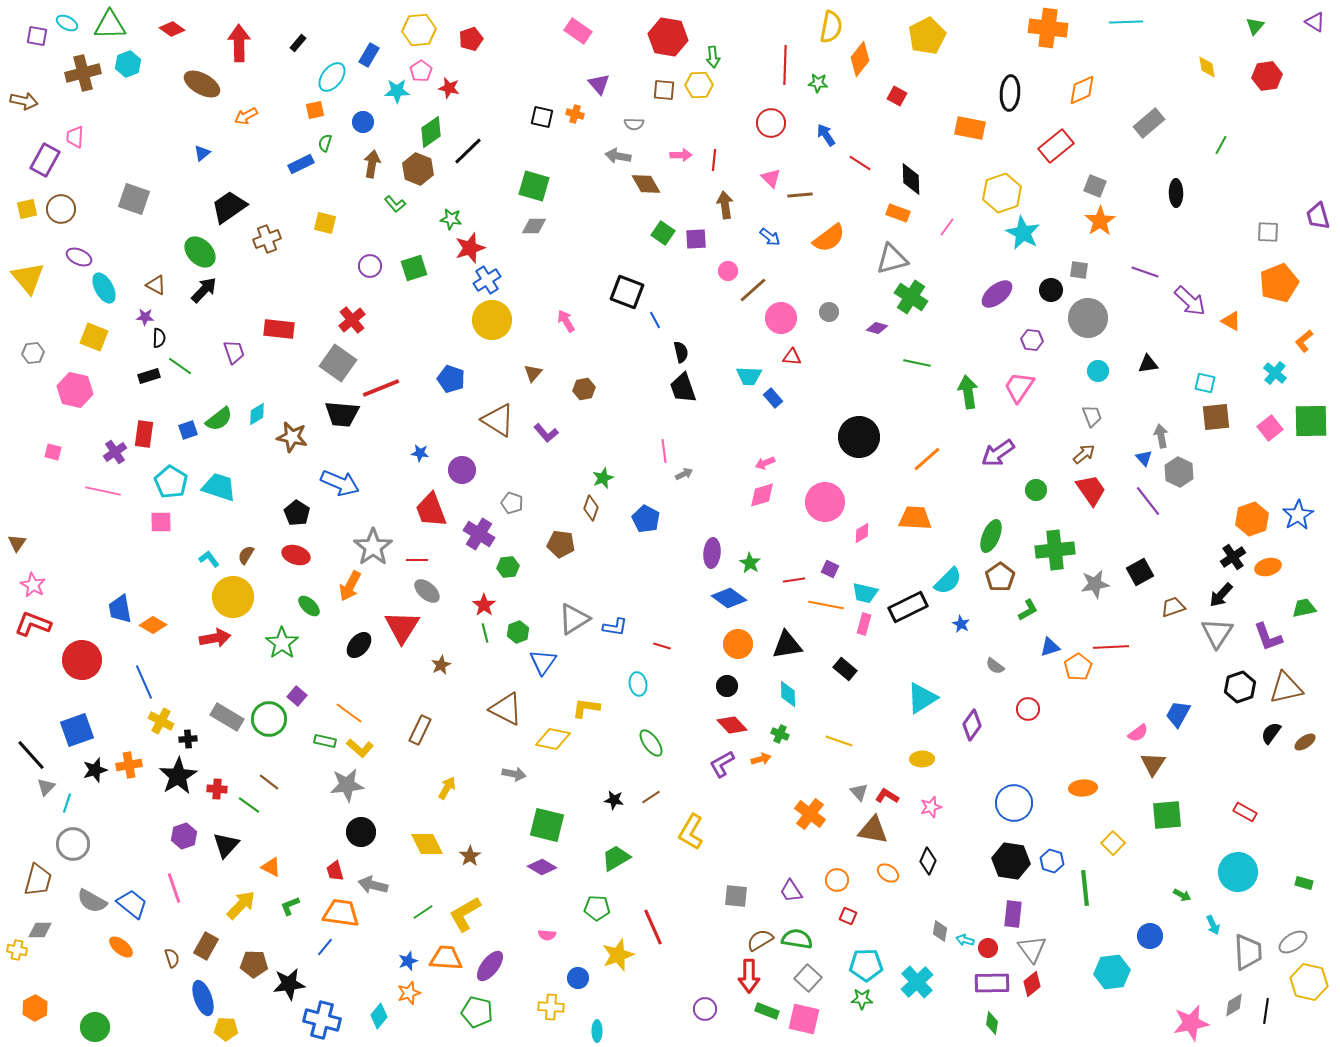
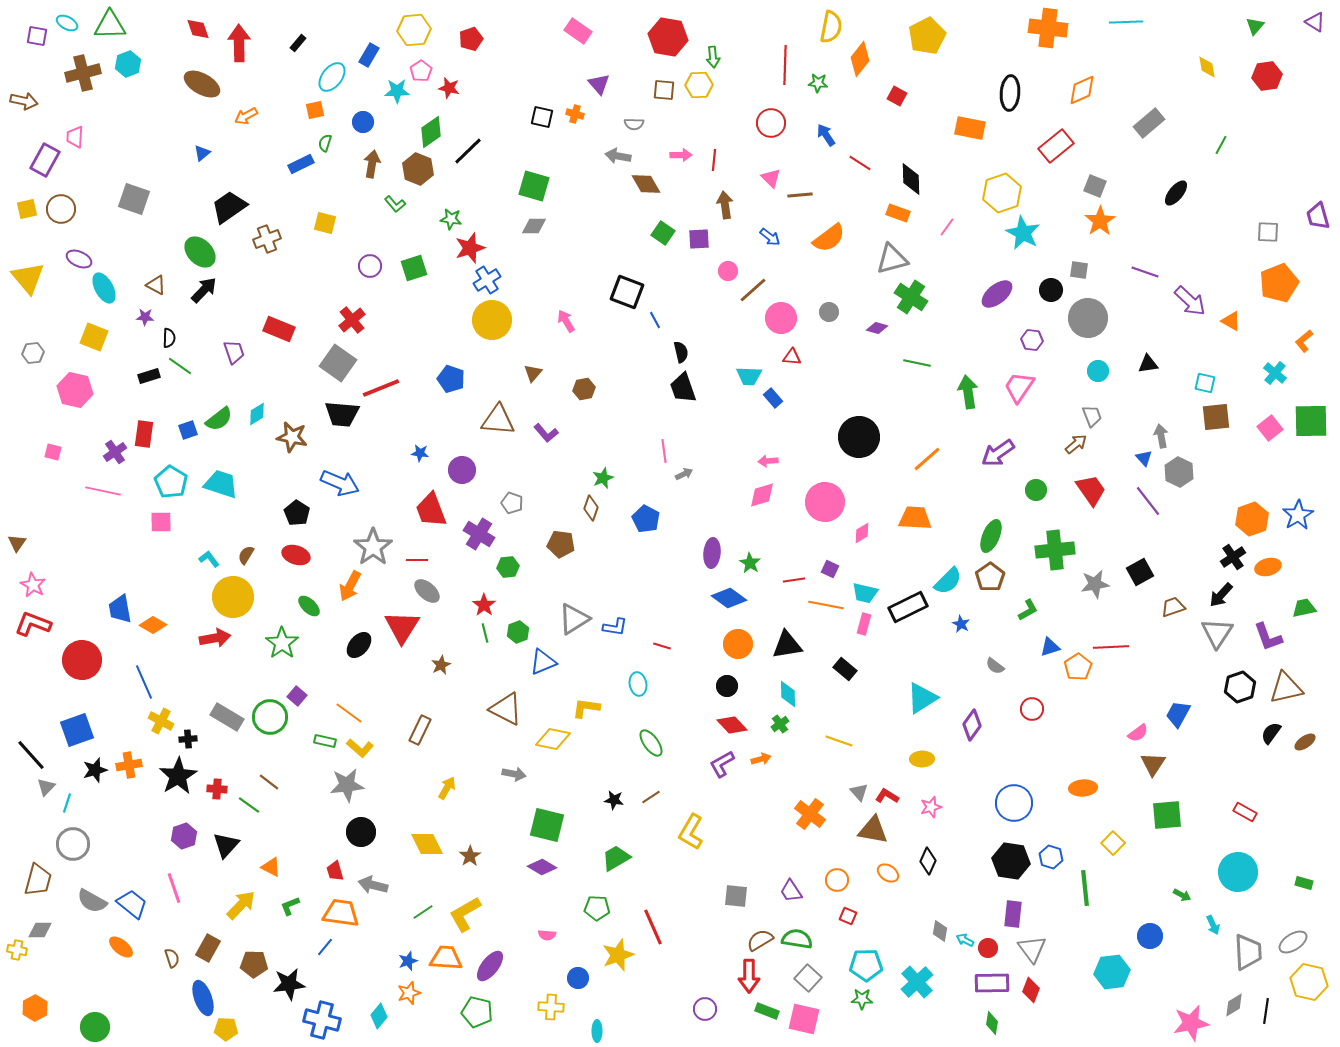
red diamond at (172, 29): moved 26 px right; rotated 35 degrees clockwise
yellow hexagon at (419, 30): moved 5 px left
black ellipse at (1176, 193): rotated 40 degrees clockwise
purple square at (696, 239): moved 3 px right
purple ellipse at (79, 257): moved 2 px down
red rectangle at (279, 329): rotated 16 degrees clockwise
black semicircle at (159, 338): moved 10 px right
brown triangle at (498, 420): rotated 27 degrees counterclockwise
brown arrow at (1084, 454): moved 8 px left, 10 px up
pink arrow at (765, 463): moved 3 px right, 2 px up; rotated 18 degrees clockwise
cyan trapezoid at (219, 487): moved 2 px right, 3 px up
brown pentagon at (1000, 577): moved 10 px left
blue triangle at (543, 662): rotated 32 degrees clockwise
red circle at (1028, 709): moved 4 px right
green circle at (269, 719): moved 1 px right, 2 px up
green cross at (780, 734): moved 10 px up; rotated 30 degrees clockwise
blue hexagon at (1052, 861): moved 1 px left, 4 px up
cyan arrow at (965, 940): rotated 12 degrees clockwise
brown rectangle at (206, 946): moved 2 px right, 2 px down
red diamond at (1032, 984): moved 1 px left, 6 px down; rotated 30 degrees counterclockwise
